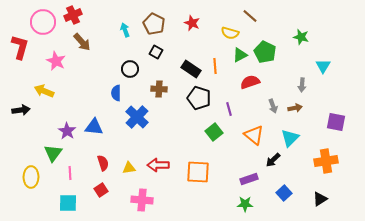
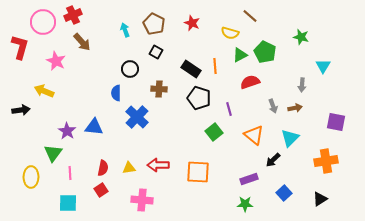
red semicircle at (103, 163): moved 5 px down; rotated 28 degrees clockwise
